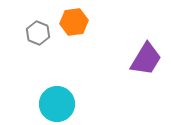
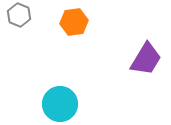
gray hexagon: moved 19 px left, 18 px up
cyan circle: moved 3 px right
